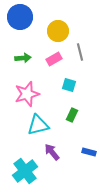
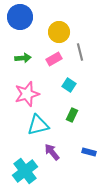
yellow circle: moved 1 px right, 1 px down
cyan square: rotated 16 degrees clockwise
